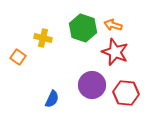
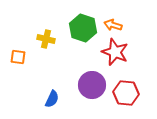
yellow cross: moved 3 px right, 1 px down
orange square: rotated 28 degrees counterclockwise
